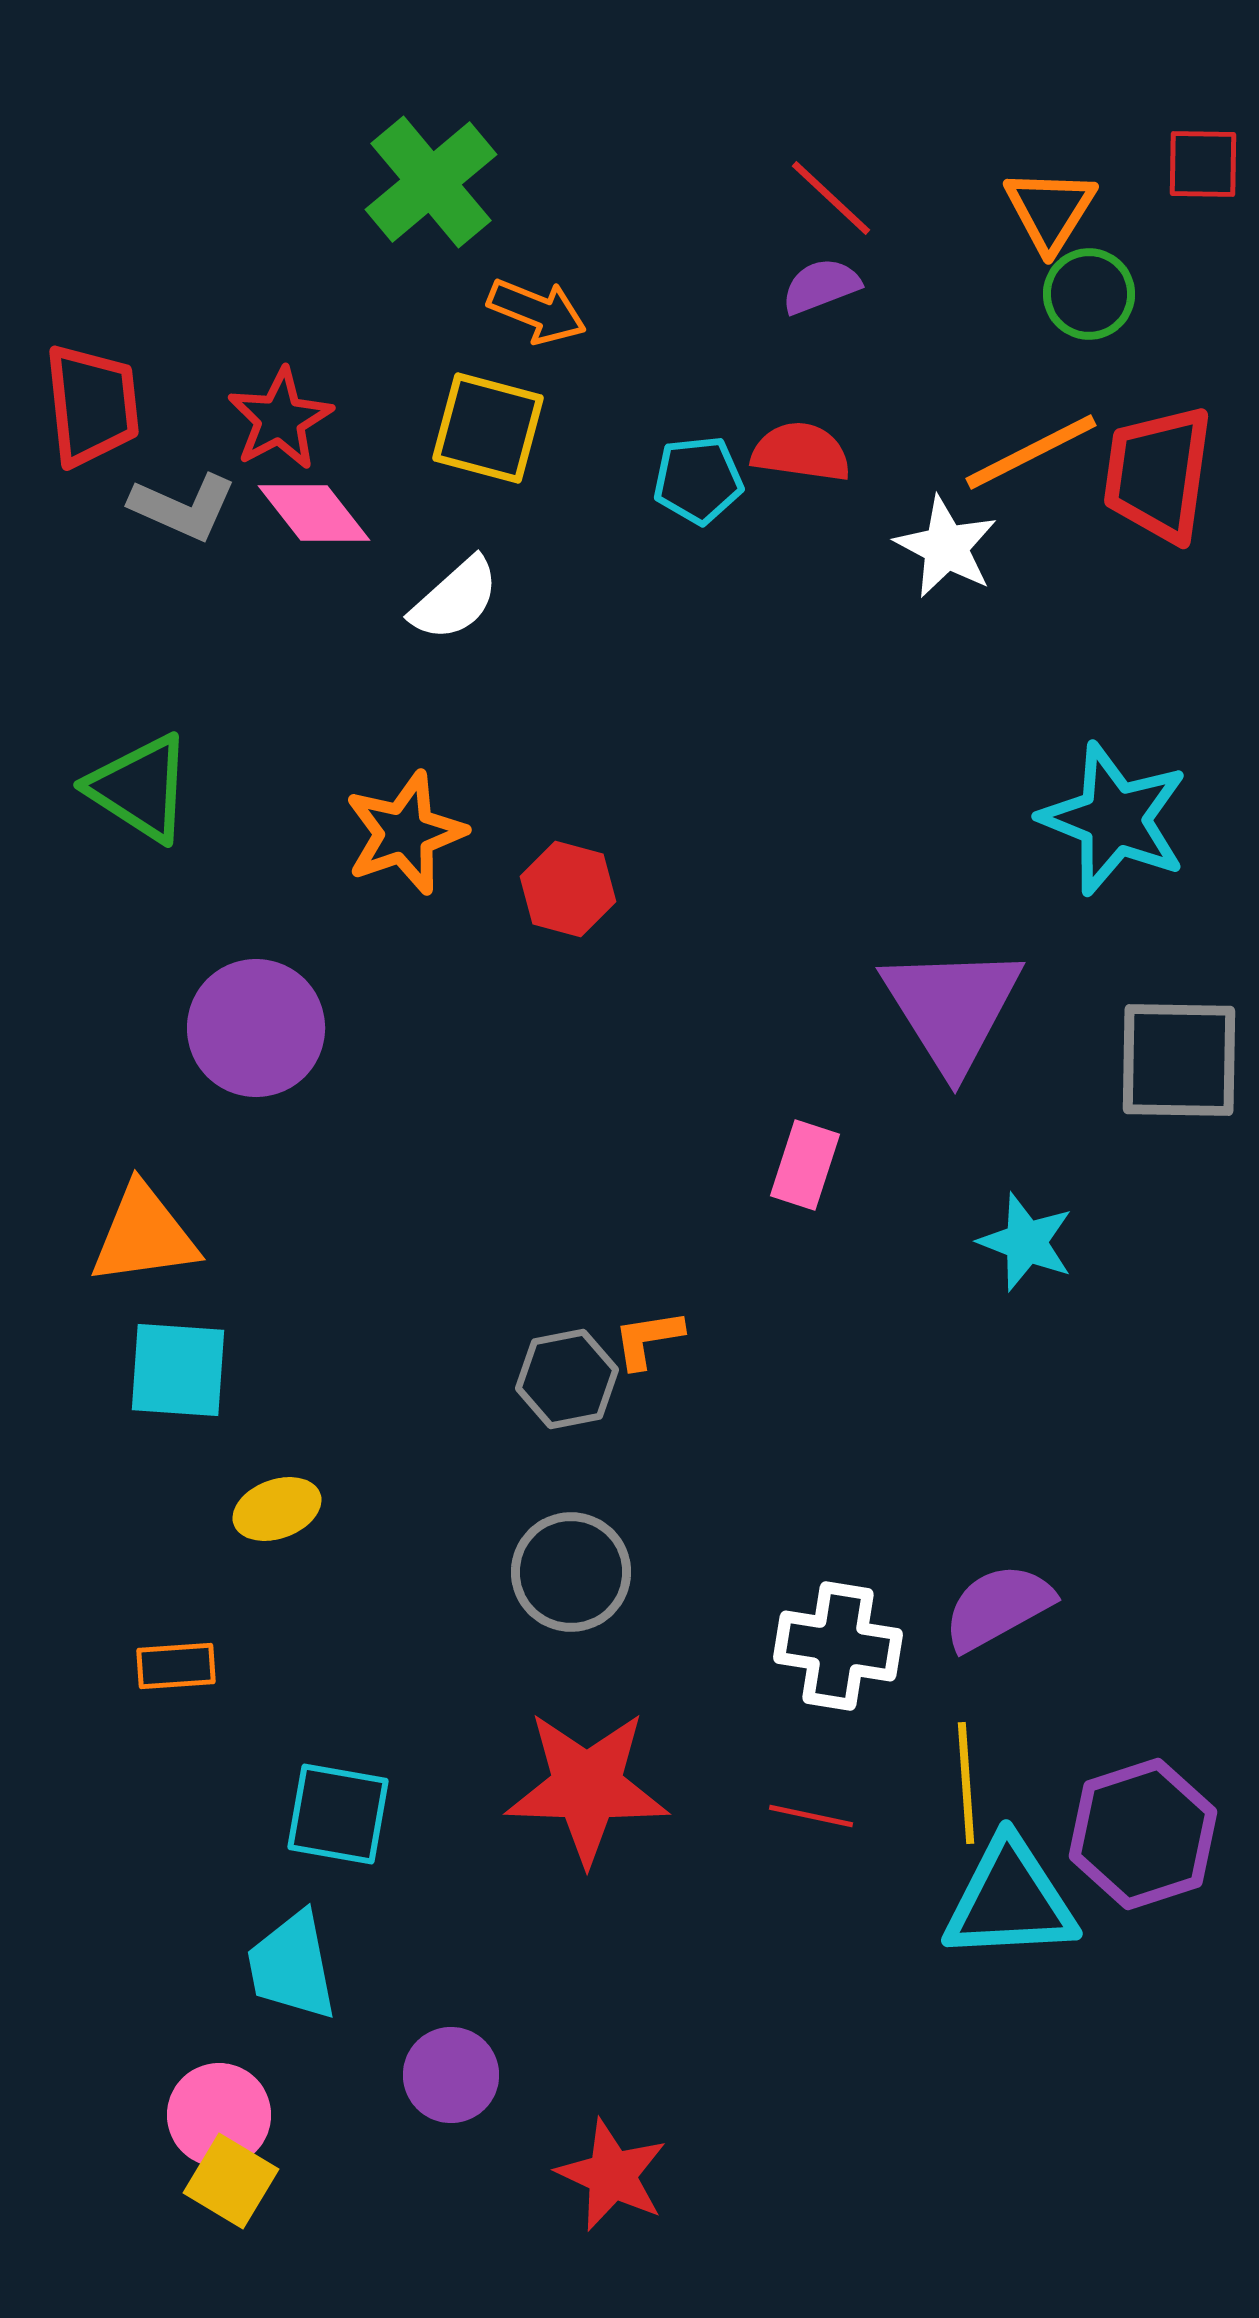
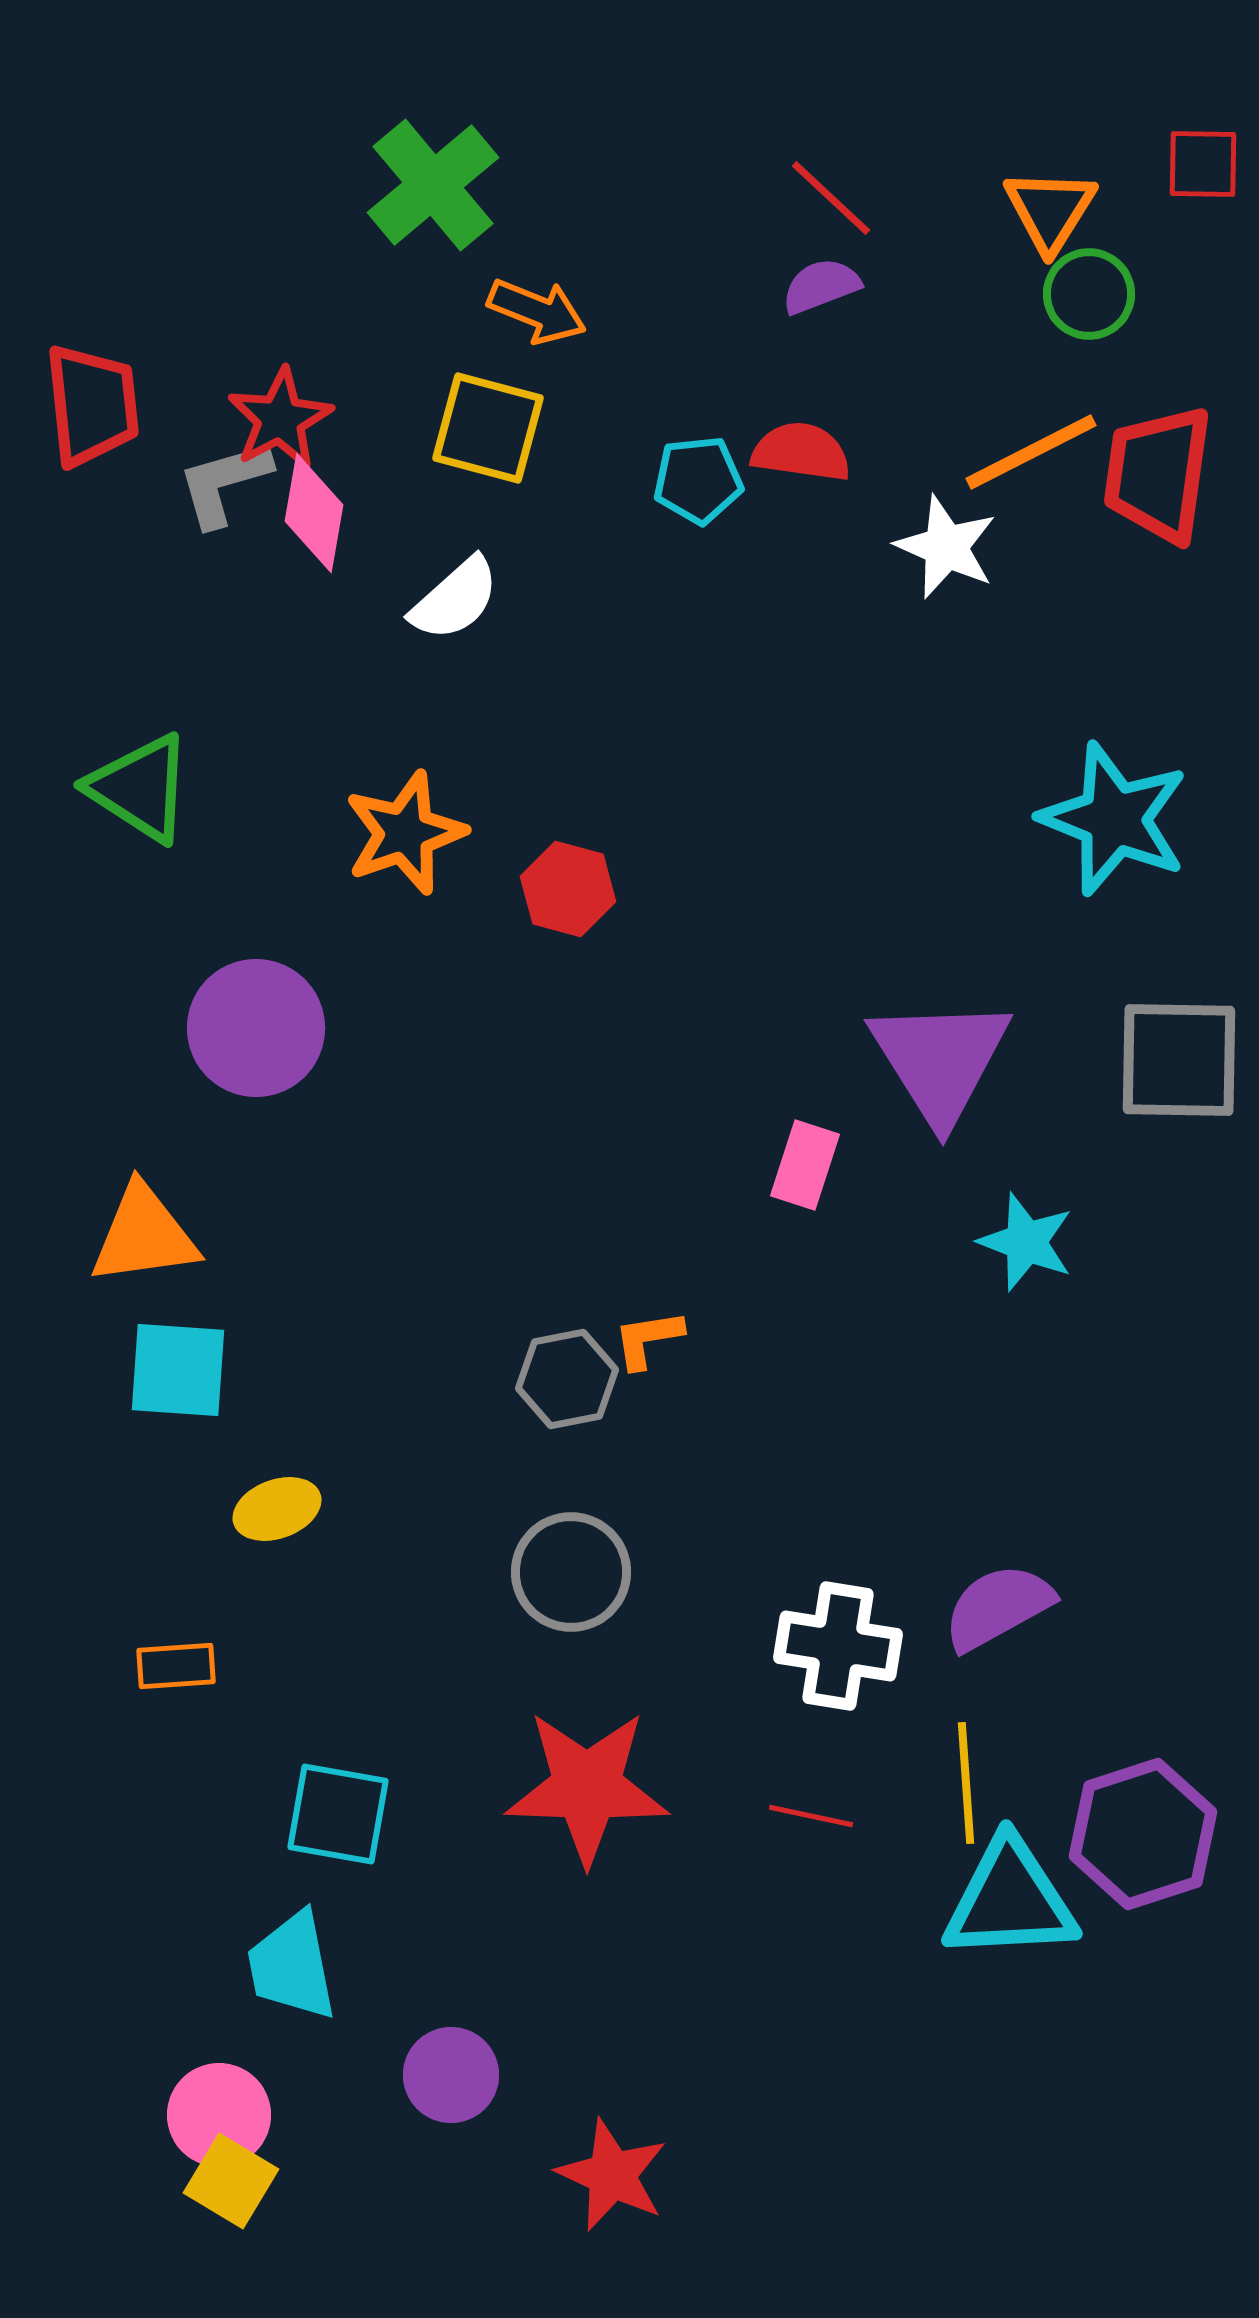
green cross at (431, 182): moved 2 px right, 3 px down
gray L-shape at (183, 507): moved 41 px right, 24 px up; rotated 140 degrees clockwise
pink diamond at (314, 513): rotated 48 degrees clockwise
white star at (946, 547): rotated 4 degrees counterclockwise
purple triangle at (952, 1008): moved 12 px left, 52 px down
